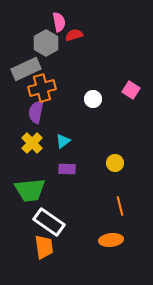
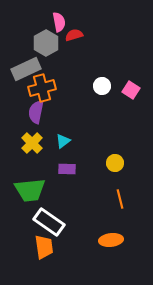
white circle: moved 9 px right, 13 px up
orange line: moved 7 px up
